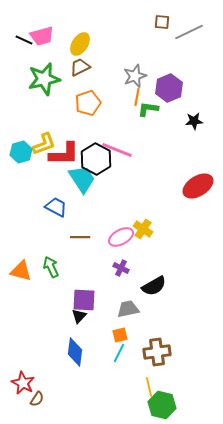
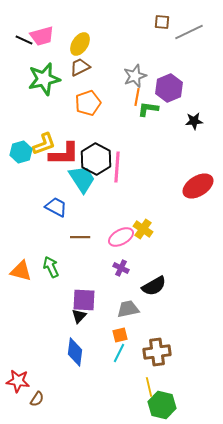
pink line: moved 17 px down; rotated 72 degrees clockwise
red star: moved 5 px left, 2 px up; rotated 20 degrees counterclockwise
